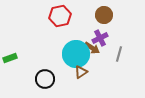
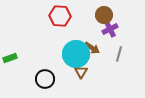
red hexagon: rotated 15 degrees clockwise
purple cross: moved 10 px right, 9 px up
brown triangle: rotated 24 degrees counterclockwise
